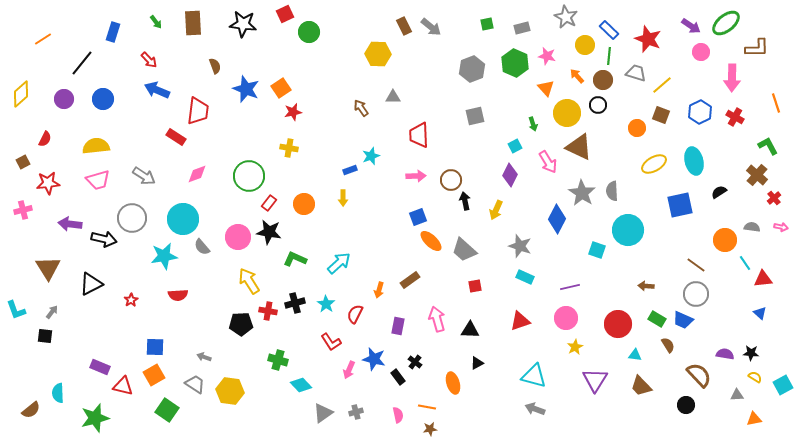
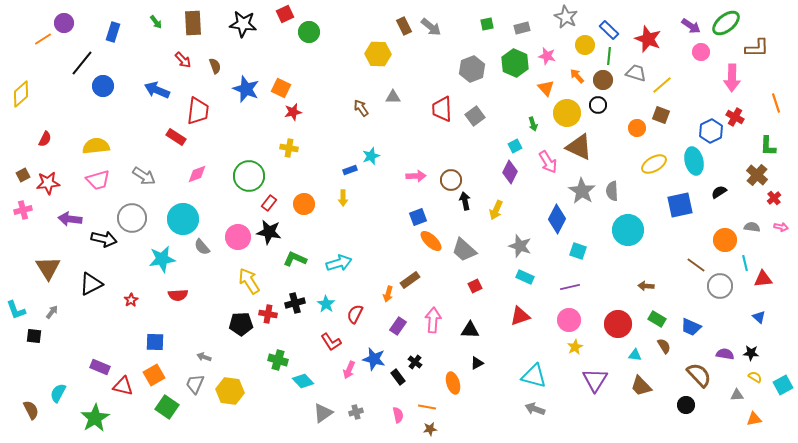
red arrow at (149, 60): moved 34 px right
orange square at (281, 88): rotated 30 degrees counterclockwise
purple circle at (64, 99): moved 76 px up
blue circle at (103, 99): moved 13 px up
blue hexagon at (700, 112): moved 11 px right, 19 px down
gray square at (475, 116): rotated 24 degrees counterclockwise
red trapezoid at (419, 135): moved 23 px right, 26 px up
green L-shape at (768, 146): rotated 150 degrees counterclockwise
brown square at (23, 162): moved 13 px down
purple diamond at (510, 175): moved 3 px up
gray star at (582, 193): moved 2 px up
purple arrow at (70, 224): moved 5 px up
cyan square at (597, 250): moved 19 px left, 1 px down
cyan star at (164, 256): moved 2 px left, 3 px down
cyan arrow at (339, 263): rotated 25 degrees clockwise
cyan line at (745, 263): rotated 21 degrees clockwise
red square at (475, 286): rotated 16 degrees counterclockwise
orange arrow at (379, 290): moved 9 px right, 4 px down
gray circle at (696, 294): moved 24 px right, 8 px up
red cross at (268, 311): moved 3 px down
blue triangle at (760, 313): moved 1 px left, 4 px down
pink circle at (566, 318): moved 3 px right, 2 px down
pink arrow at (437, 319): moved 4 px left, 1 px down; rotated 20 degrees clockwise
blue trapezoid at (683, 320): moved 8 px right, 7 px down
red triangle at (520, 321): moved 5 px up
purple rectangle at (398, 326): rotated 24 degrees clockwise
black square at (45, 336): moved 11 px left
brown semicircle at (668, 345): moved 4 px left, 1 px down
blue square at (155, 347): moved 5 px up
gray trapezoid at (195, 384): rotated 100 degrees counterclockwise
cyan diamond at (301, 385): moved 2 px right, 4 px up
cyan semicircle at (58, 393): rotated 30 degrees clockwise
brown semicircle at (31, 410): rotated 78 degrees counterclockwise
green square at (167, 410): moved 3 px up
green star at (95, 418): rotated 16 degrees counterclockwise
